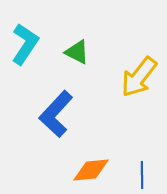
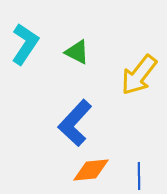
yellow arrow: moved 2 px up
blue L-shape: moved 19 px right, 9 px down
blue line: moved 3 px left, 1 px down
